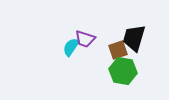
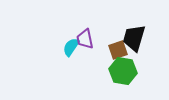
purple trapezoid: rotated 60 degrees clockwise
